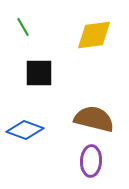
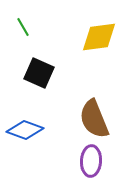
yellow diamond: moved 5 px right, 2 px down
black square: rotated 24 degrees clockwise
brown semicircle: rotated 126 degrees counterclockwise
